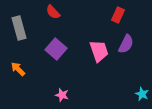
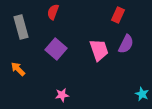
red semicircle: rotated 63 degrees clockwise
gray rectangle: moved 2 px right, 1 px up
pink trapezoid: moved 1 px up
pink star: rotated 24 degrees counterclockwise
